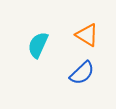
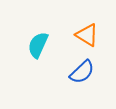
blue semicircle: moved 1 px up
